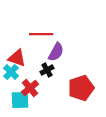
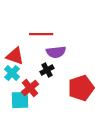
purple semicircle: rotated 54 degrees clockwise
red triangle: moved 2 px left, 2 px up
cyan cross: moved 1 px right, 1 px down
